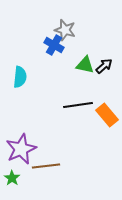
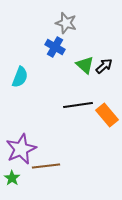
gray star: moved 1 px right, 7 px up
blue cross: moved 1 px right, 2 px down
green triangle: rotated 30 degrees clockwise
cyan semicircle: rotated 15 degrees clockwise
